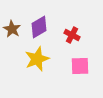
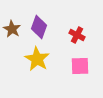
purple diamond: rotated 40 degrees counterclockwise
red cross: moved 5 px right
yellow star: rotated 20 degrees counterclockwise
